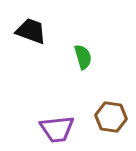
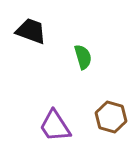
brown hexagon: rotated 8 degrees clockwise
purple trapezoid: moved 2 px left, 3 px up; rotated 63 degrees clockwise
